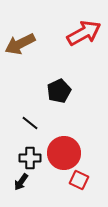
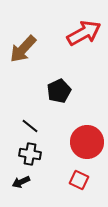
brown arrow: moved 3 px right, 5 px down; rotated 20 degrees counterclockwise
black line: moved 3 px down
red circle: moved 23 px right, 11 px up
black cross: moved 4 px up; rotated 10 degrees clockwise
black arrow: rotated 30 degrees clockwise
